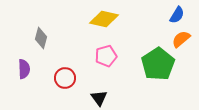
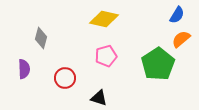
black triangle: rotated 36 degrees counterclockwise
